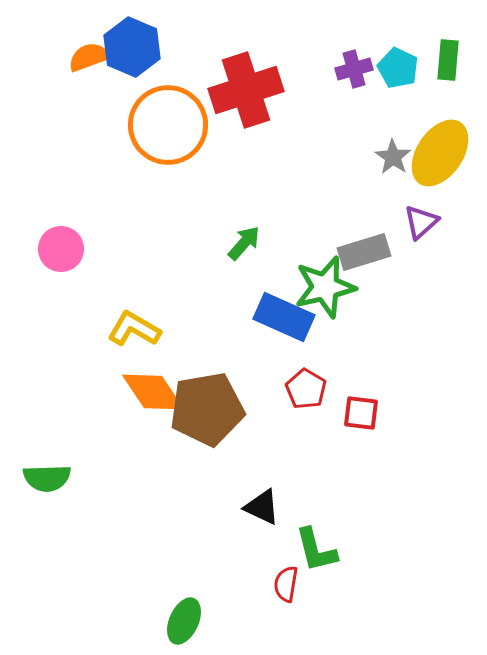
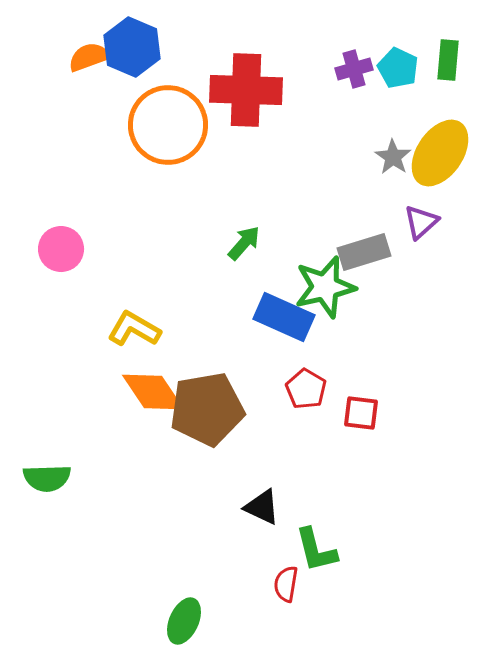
red cross: rotated 20 degrees clockwise
